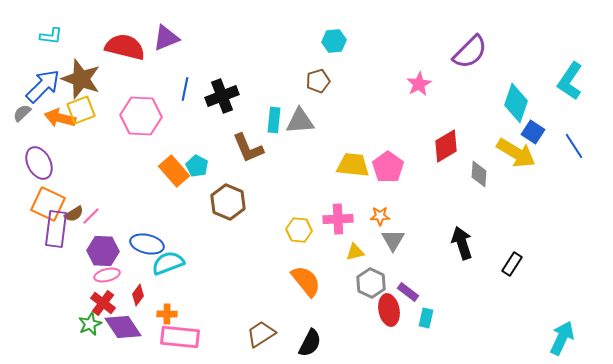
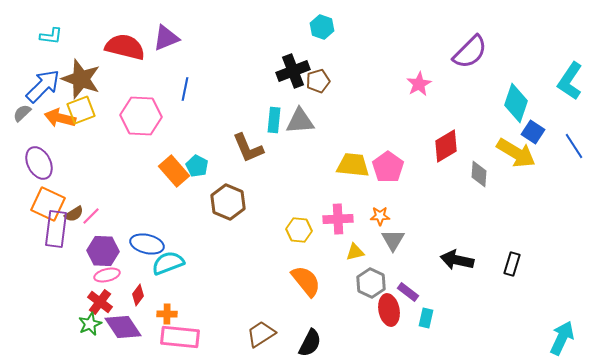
cyan hexagon at (334, 41): moved 12 px left, 14 px up; rotated 25 degrees clockwise
black cross at (222, 96): moved 71 px right, 25 px up
black arrow at (462, 243): moved 5 px left, 17 px down; rotated 60 degrees counterclockwise
black rectangle at (512, 264): rotated 15 degrees counterclockwise
red cross at (103, 303): moved 3 px left, 1 px up
